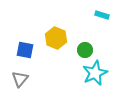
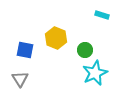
gray triangle: rotated 12 degrees counterclockwise
